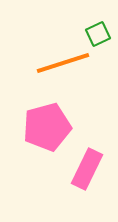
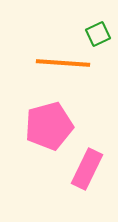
orange line: rotated 22 degrees clockwise
pink pentagon: moved 2 px right, 1 px up
